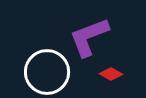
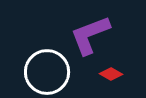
purple L-shape: moved 1 px right, 2 px up
